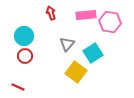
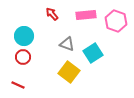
red arrow: moved 1 px right, 1 px down; rotated 24 degrees counterclockwise
pink hexagon: moved 6 px right, 1 px up; rotated 10 degrees clockwise
gray triangle: rotated 49 degrees counterclockwise
red circle: moved 2 px left, 1 px down
yellow square: moved 7 px left
red line: moved 2 px up
